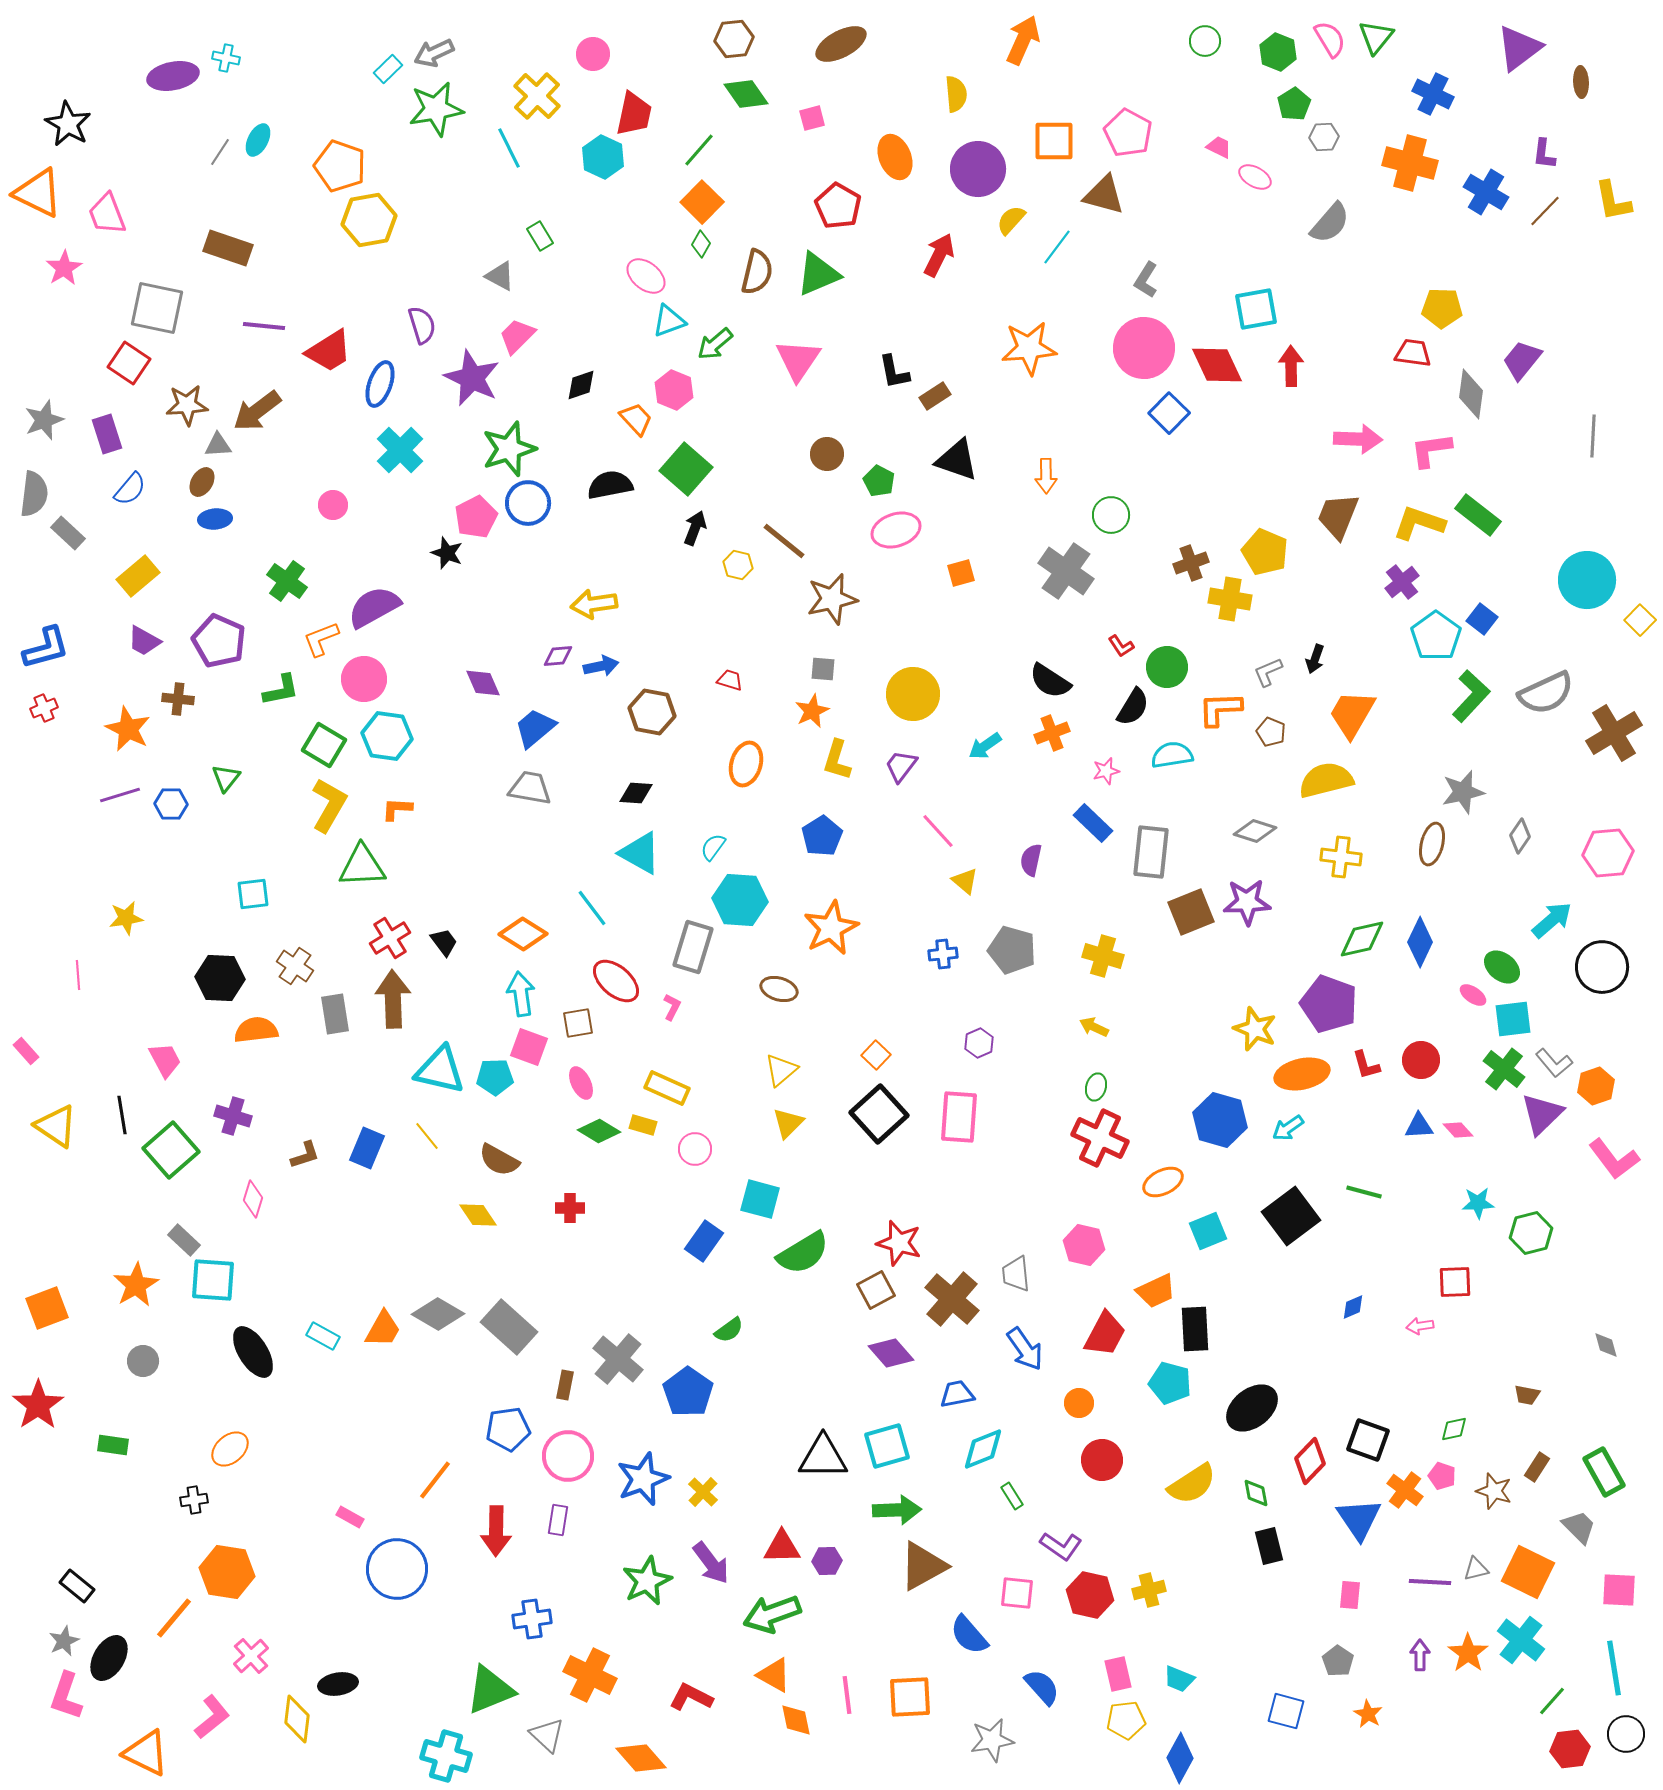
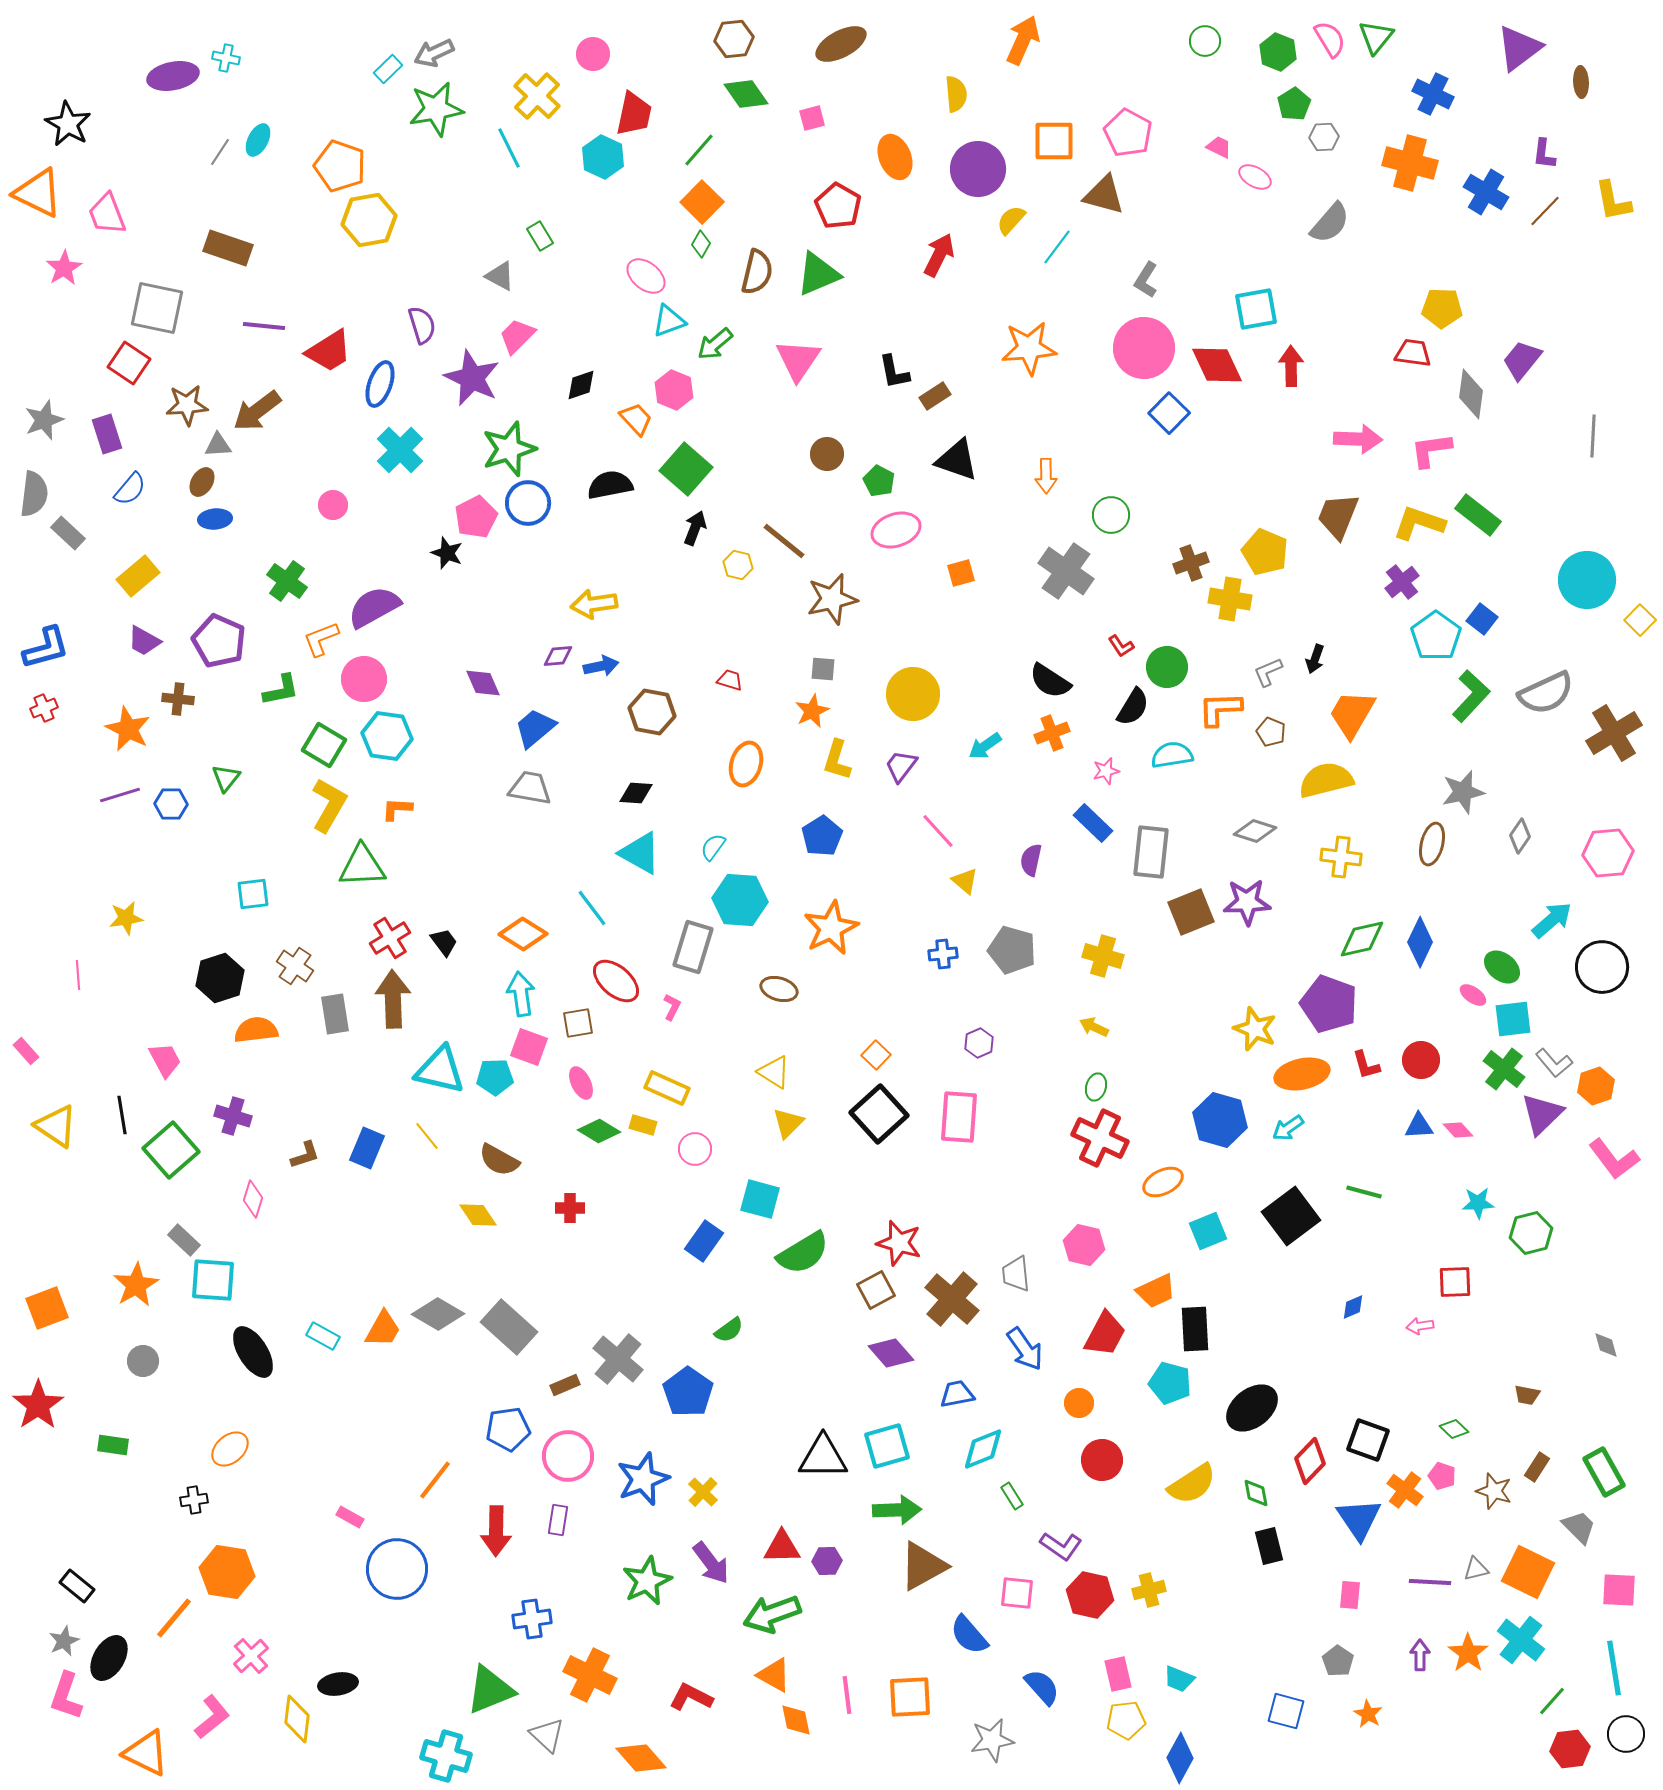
black hexagon at (220, 978): rotated 21 degrees counterclockwise
yellow triangle at (781, 1070): moved 7 px left, 2 px down; rotated 48 degrees counterclockwise
brown rectangle at (565, 1385): rotated 56 degrees clockwise
green diamond at (1454, 1429): rotated 56 degrees clockwise
